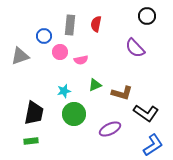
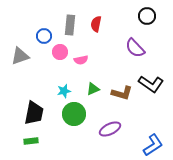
green triangle: moved 2 px left, 4 px down
black L-shape: moved 5 px right, 29 px up
